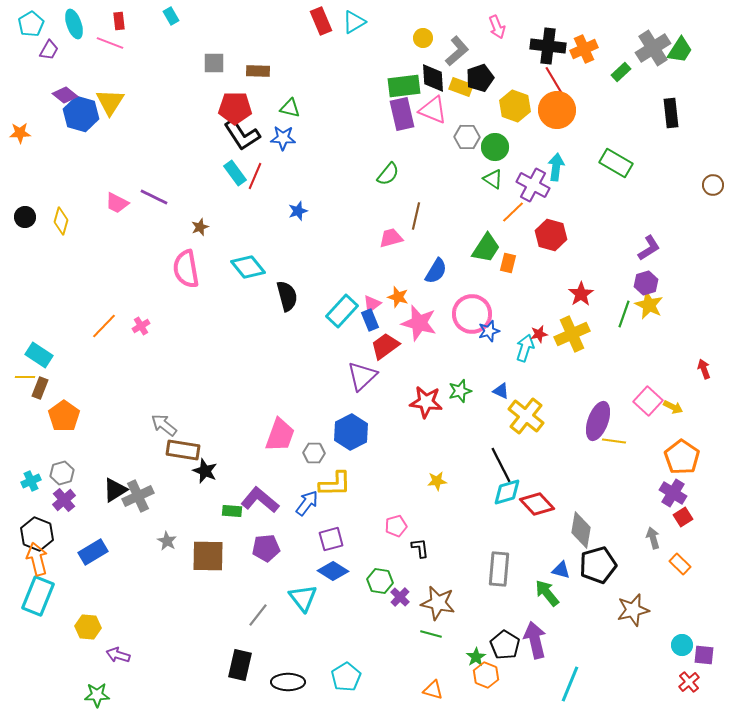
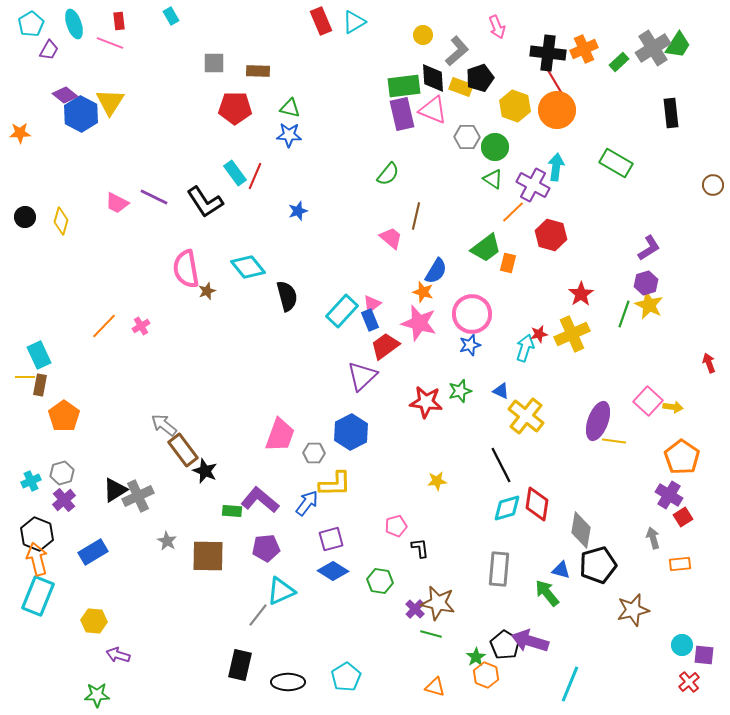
yellow circle at (423, 38): moved 3 px up
black cross at (548, 46): moved 7 px down
green trapezoid at (680, 50): moved 2 px left, 5 px up
green rectangle at (621, 72): moved 2 px left, 10 px up
blue hexagon at (81, 114): rotated 12 degrees clockwise
black L-shape at (242, 135): moved 37 px left, 67 px down
blue star at (283, 138): moved 6 px right, 3 px up
brown star at (200, 227): moved 7 px right, 64 px down
pink trapezoid at (391, 238): rotated 55 degrees clockwise
green trapezoid at (486, 248): rotated 20 degrees clockwise
orange star at (398, 297): moved 25 px right, 5 px up
blue star at (489, 331): moved 19 px left, 14 px down
cyan rectangle at (39, 355): rotated 32 degrees clockwise
red arrow at (704, 369): moved 5 px right, 6 px up
brown rectangle at (40, 388): moved 3 px up; rotated 10 degrees counterclockwise
yellow arrow at (673, 407): rotated 18 degrees counterclockwise
brown rectangle at (183, 450): rotated 44 degrees clockwise
cyan diamond at (507, 492): moved 16 px down
purple cross at (673, 493): moved 4 px left, 2 px down
red diamond at (537, 504): rotated 52 degrees clockwise
orange rectangle at (680, 564): rotated 50 degrees counterclockwise
purple cross at (400, 597): moved 15 px right, 12 px down
cyan triangle at (303, 598): moved 22 px left, 7 px up; rotated 44 degrees clockwise
yellow hexagon at (88, 627): moved 6 px right, 6 px up
purple arrow at (535, 640): moved 5 px left, 1 px down; rotated 60 degrees counterclockwise
orange triangle at (433, 690): moved 2 px right, 3 px up
